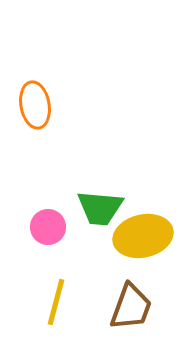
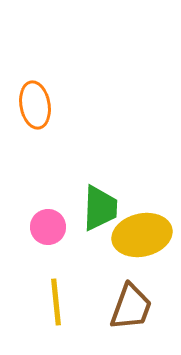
green trapezoid: rotated 93 degrees counterclockwise
yellow ellipse: moved 1 px left, 1 px up
yellow line: rotated 21 degrees counterclockwise
